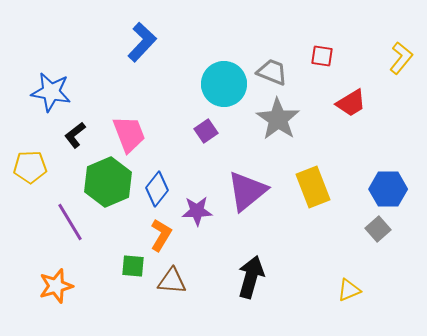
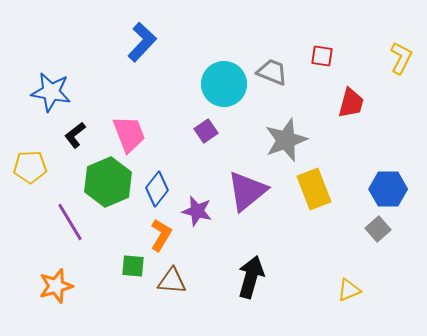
yellow L-shape: rotated 12 degrees counterclockwise
red trapezoid: rotated 44 degrees counterclockwise
gray star: moved 8 px right, 21 px down; rotated 18 degrees clockwise
yellow rectangle: moved 1 px right, 2 px down
purple star: rotated 16 degrees clockwise
